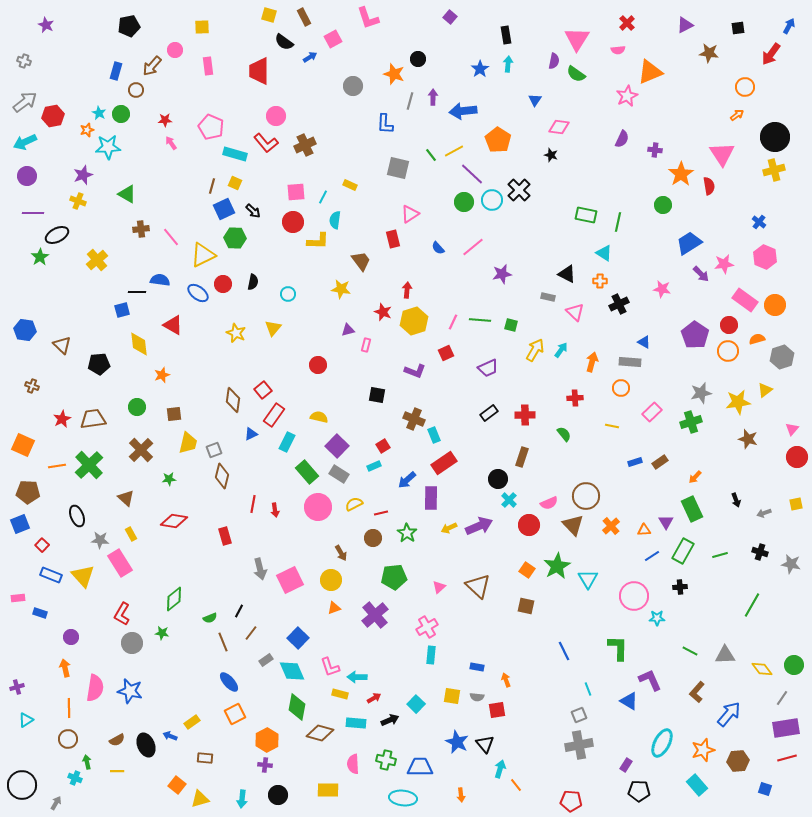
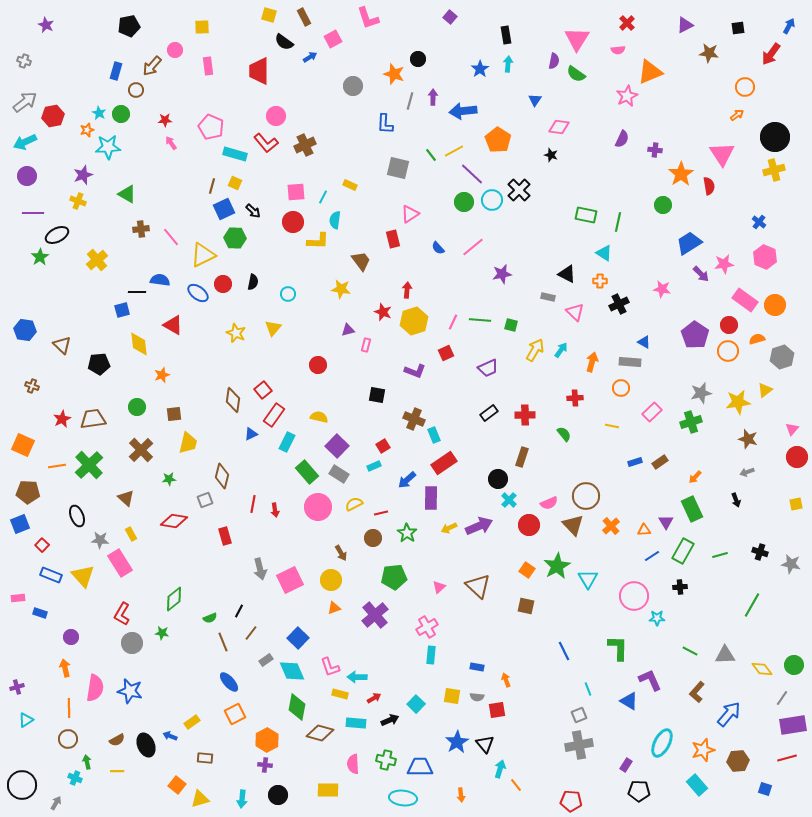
gray square at (214, 450): moved 9 px left, 50 px down
gray arrow at (764, 513): moved 17 px left, 41 px up
purple rectangle at (786, 728): moved 7 px right, 3 px up
blue star at (457, 742): rotated 15 degrees clockwise
